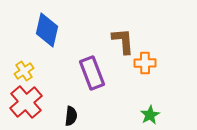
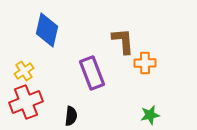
red cross: rotated 20 degrees clockwise
green star: rotated 18 degrees clockwise
